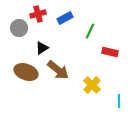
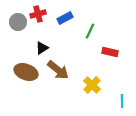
gray circle: moved 1 px left, 6 px up
cyan line: moved 3 px right
